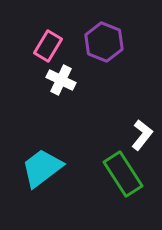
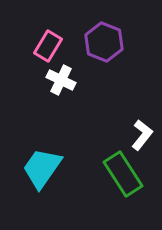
cyan trapezoid: rotated 18 degrees counterclockwise
